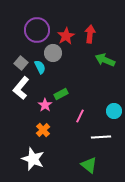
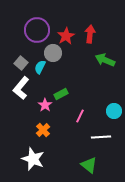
cyan semicircle: rotated 128 degrees counterclockwise
